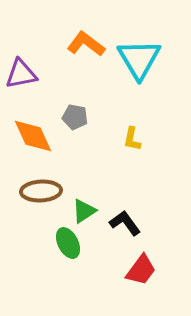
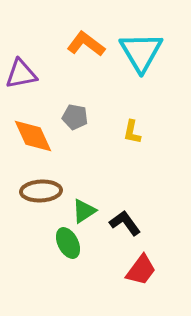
cyan triangle: moved 2 px right, 7 px up
yellow L-shape: moved 7 px up
